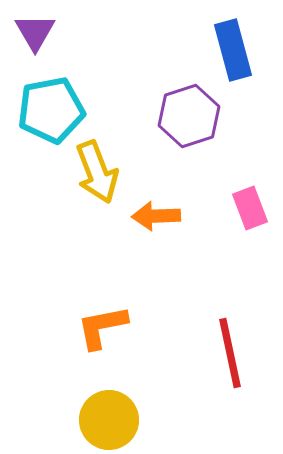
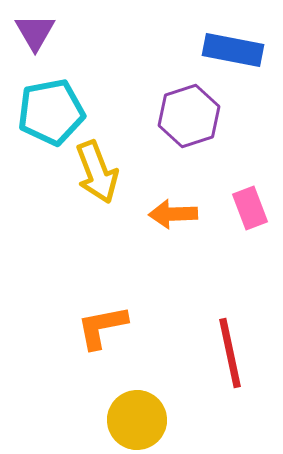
blue rectangle: rotated 64 degrees counterclockwise
cyan pentagon: moved 2 px down
orange arrow: moved 17 px right, 2 px up
yellow circle: moved 28 px right
